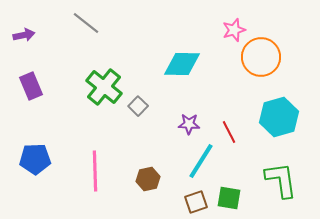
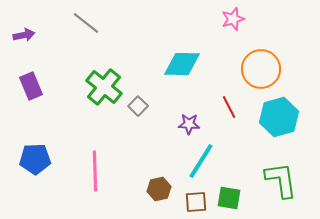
pink star: moved 1 px left, 11 px up
orange circle: moved 12 px down
red line: moved 25 px up
brown hexagon: moved 11 px right, 10 px down
brown square: rotated 15 degrees clockwise
